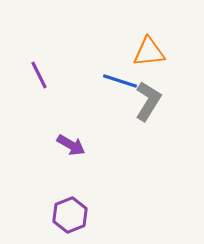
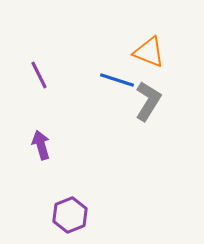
orange triangle: rotated 28 degrees clockwise
blue line: moved 3 px left, 1 px up
purple arrow: moved 30 px left; rotated 136 degrees counterclockwise
